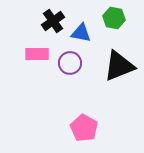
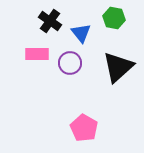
black cross: moved 3 px left; rotated 20 degrees counterclockwise
blue triangle: rotated 40 degrees clockwise
black triangle: moved 1 px left, 1 px down; rotated 20 degrees counterclockwise
